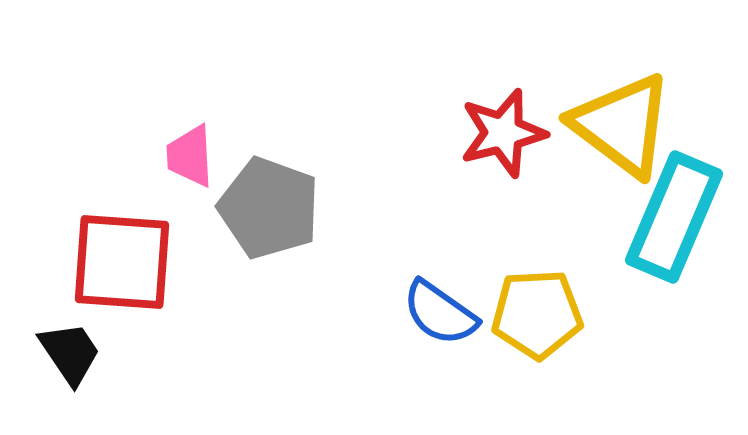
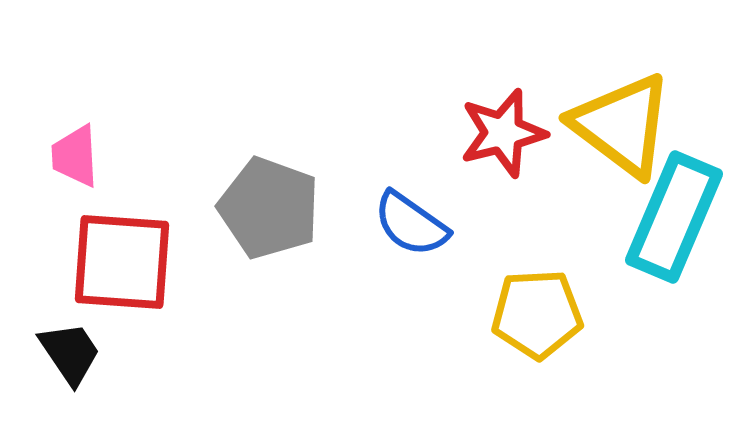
pink trapezoid: moved 115 px left
blue semicircle: moved 29 px left, 89 px up
